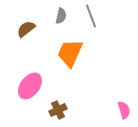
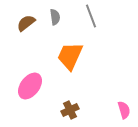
gray semicircle: moved 6 px left, 1 px down; rotated 21 degrees counterclockwise
brown semicircle: moved 6 px up
orange trapezoid: moved 3 px down
brown cross: moved 12 px right
